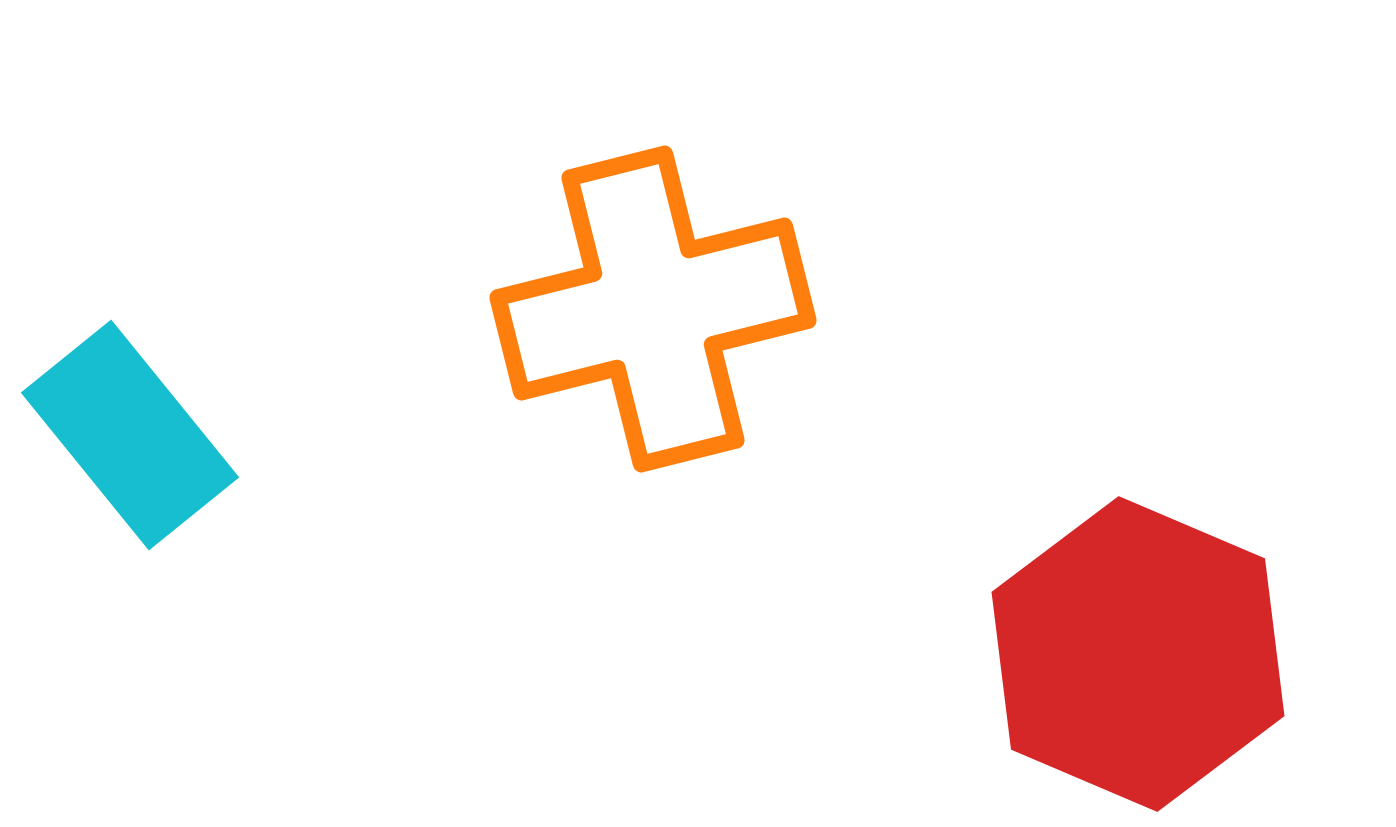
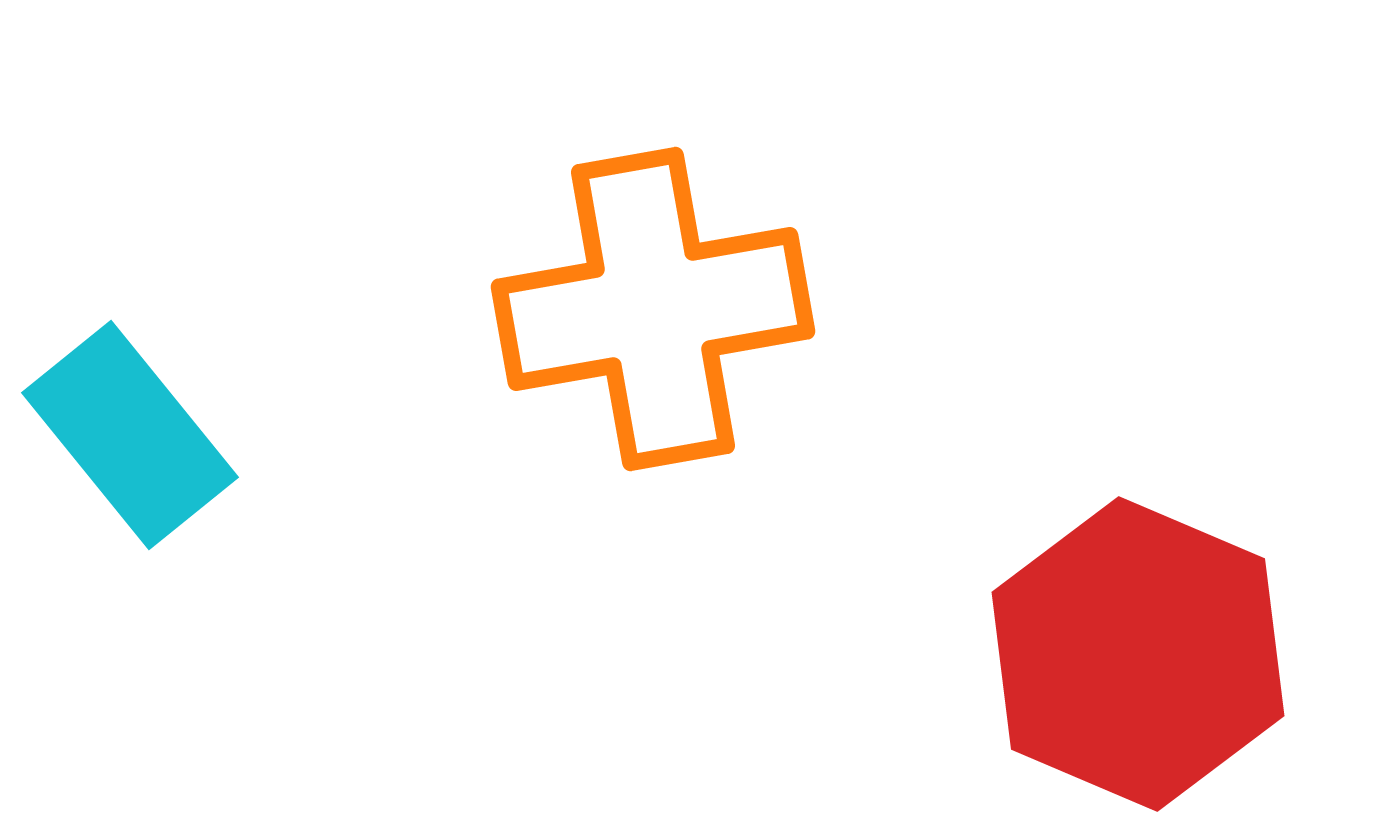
orange cross: rotated 4 degrees clockwise
